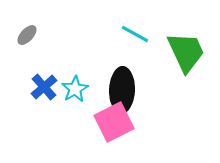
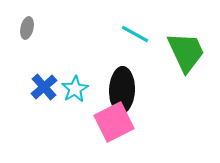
gray ellipse: moved 7 px up; rotated 30 degrees counterclockwise
